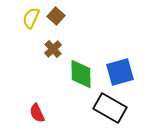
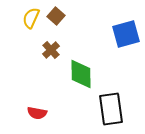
brown cross: moved 2 px left, 1 px down
blue square: moved 6 px right, 38 px up
black rectangle: moved 1 px right, 1 px down; rotated 52 degrees clockwise
red semicircle: rotated 54 degrees counterclockwise
